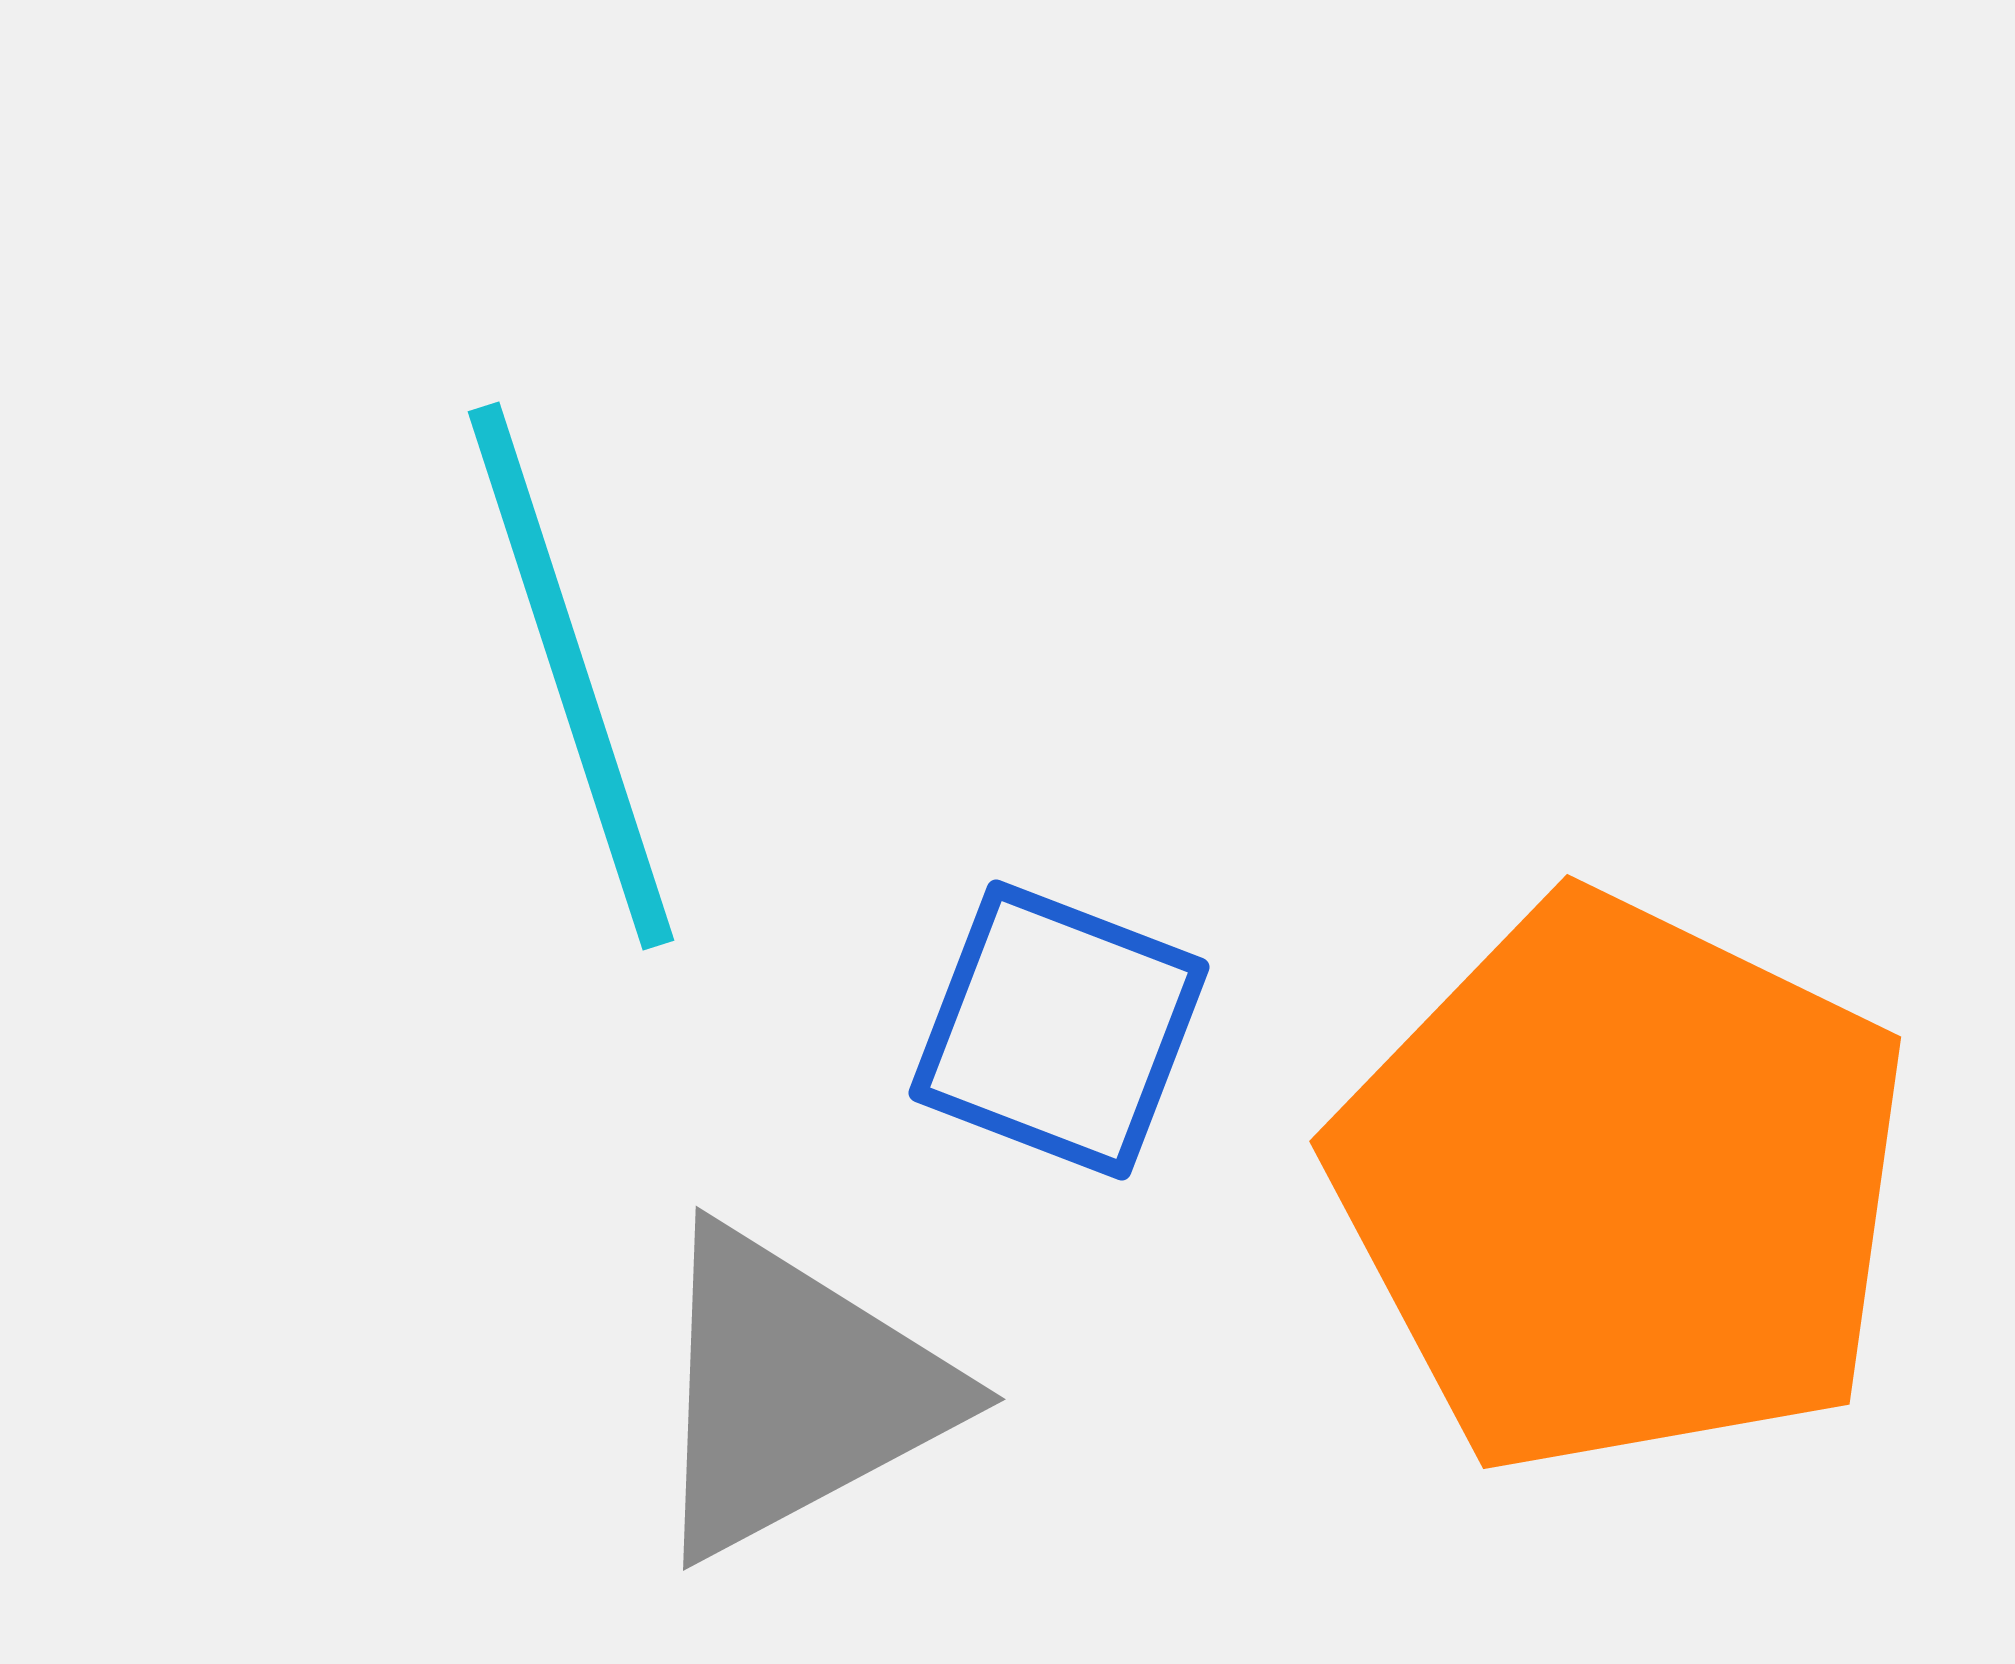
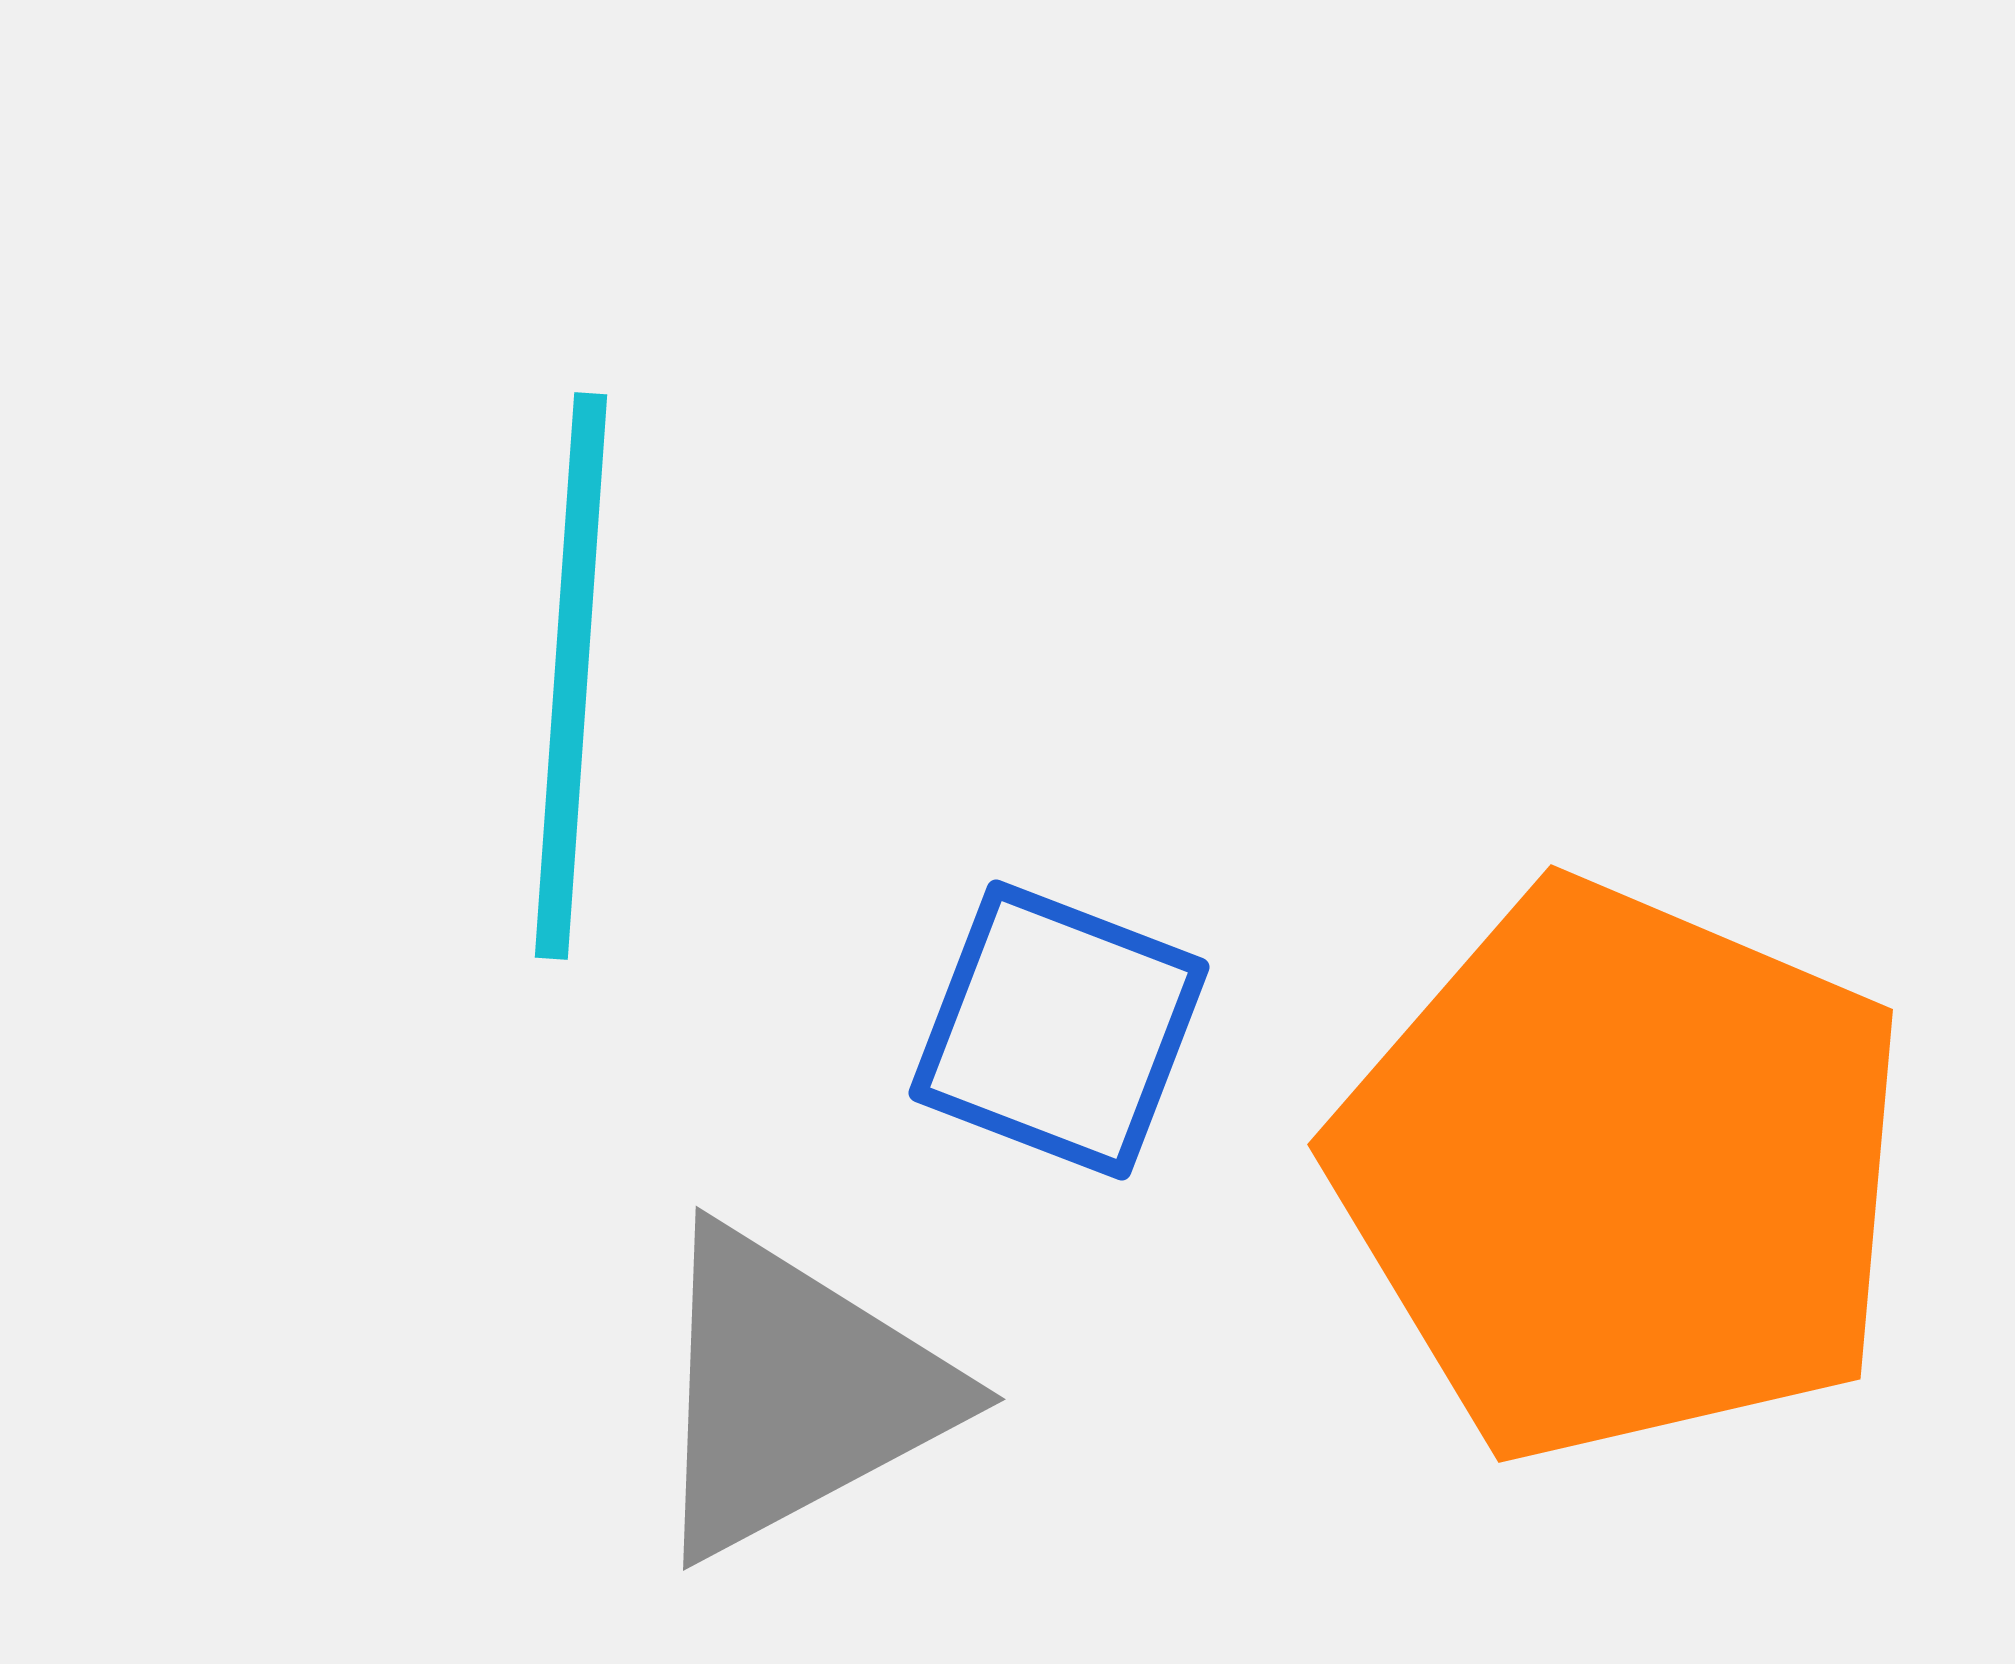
cyan line: rotated 22 degrees clockwise
orange pentagon: moved 13 px up; rotated 3 degrees counterclockwise
